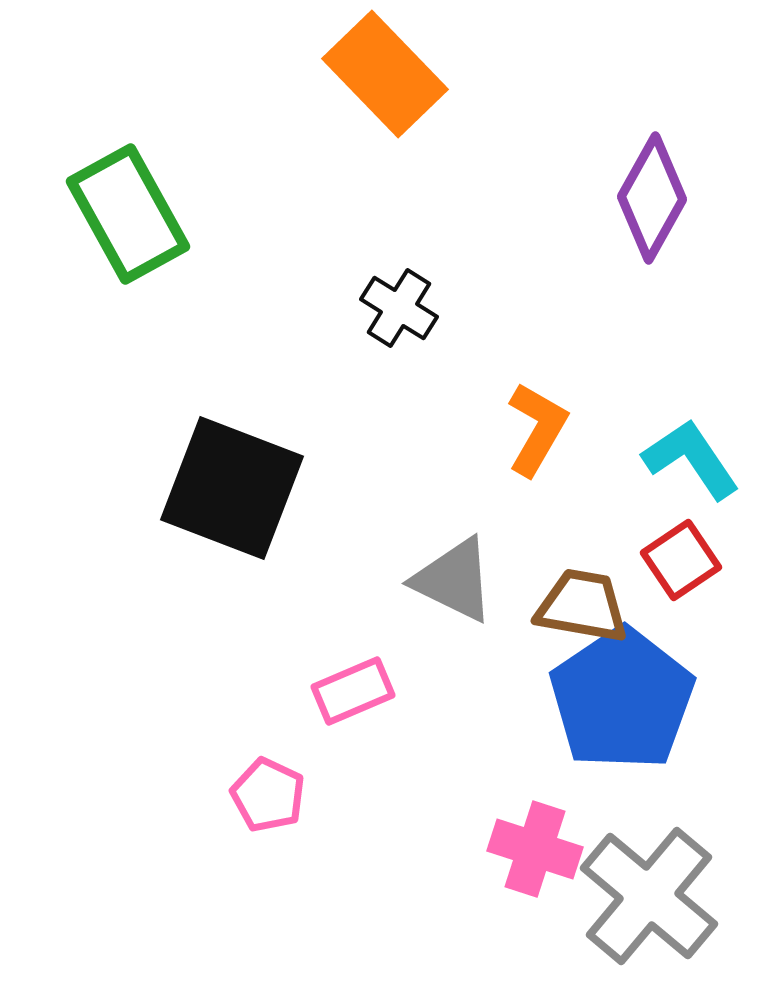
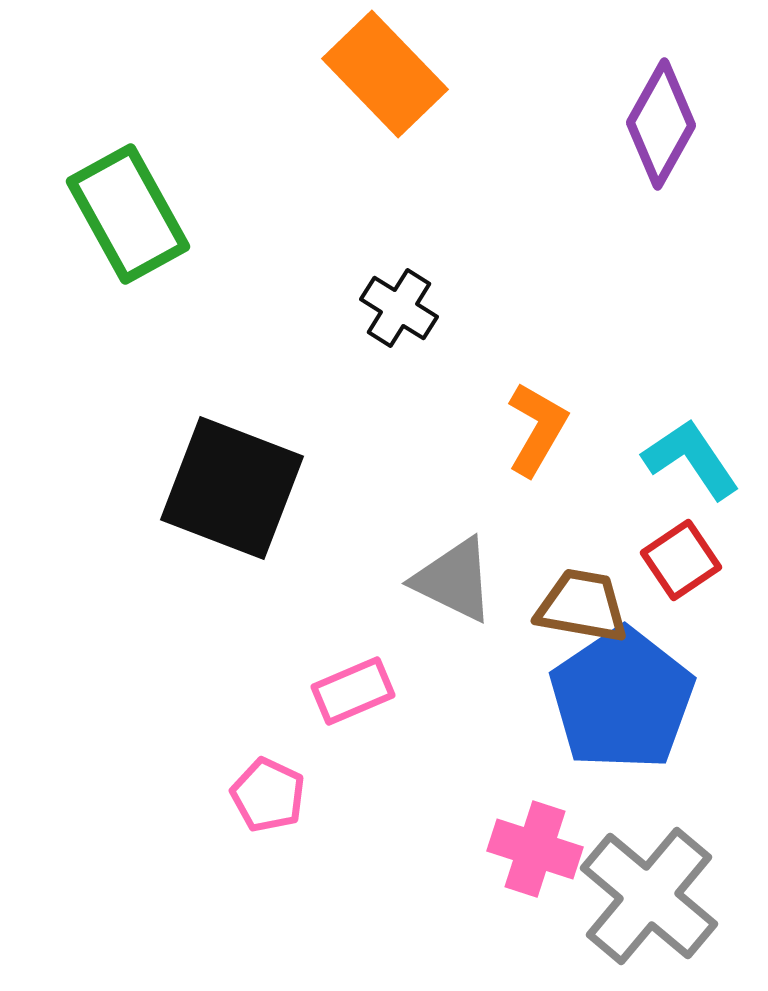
purple diamond: moved 9 px right, 74 px up
